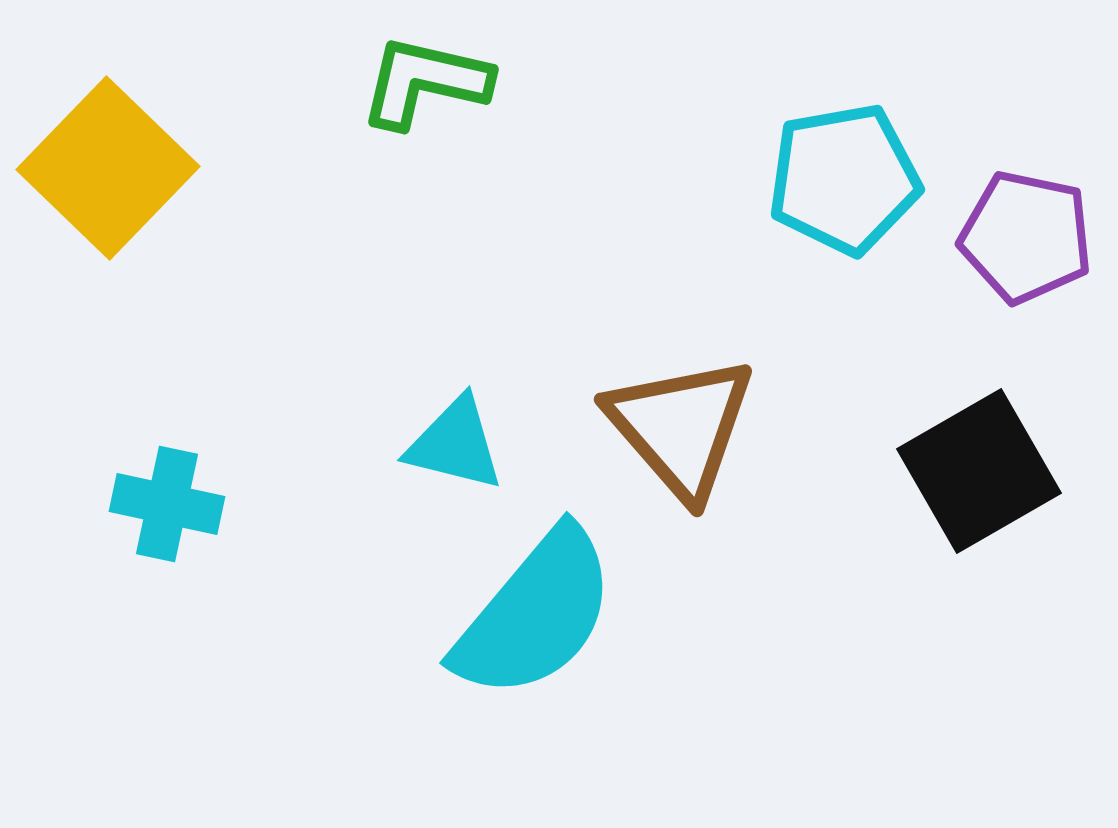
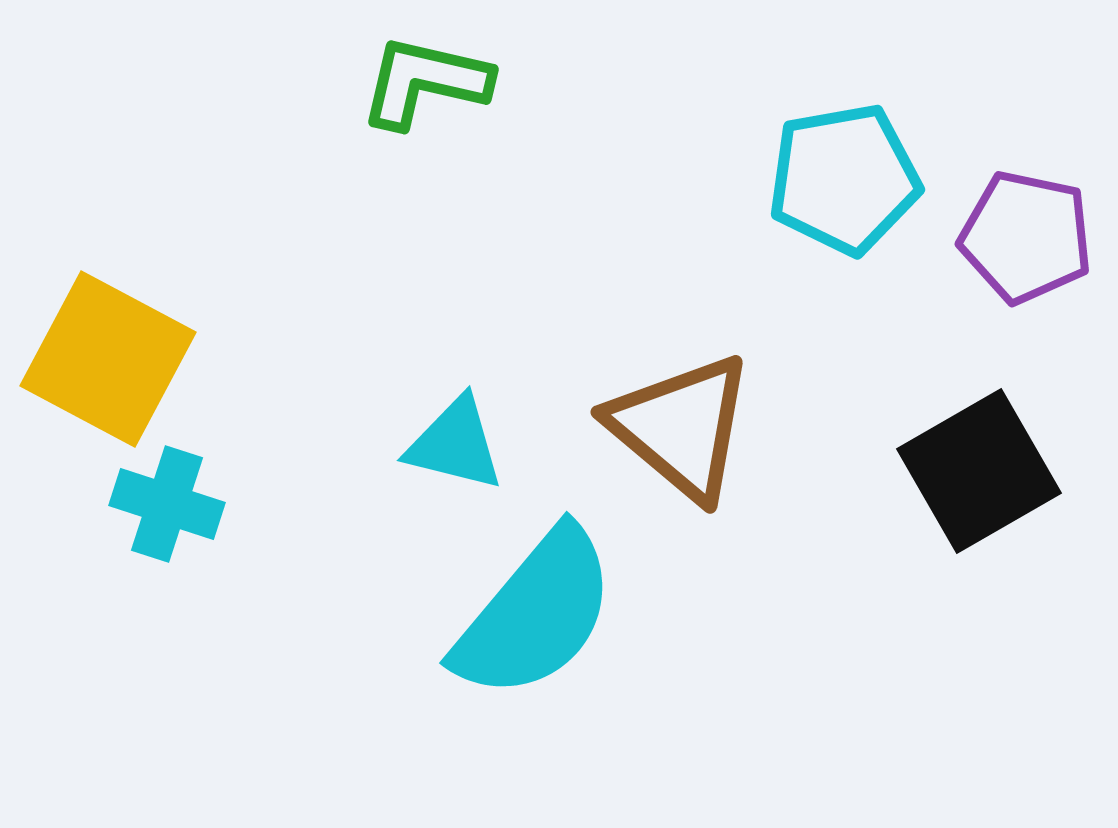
yellow square: moved 191 px down; rotated 16 degrees counterclockwise
brown triangle: rotated 9 degrees counterclockwise
cyan cross: rotated 6 degrees clockwise
